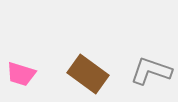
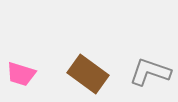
gray L-shape: moved 1 px left, 1 px down
